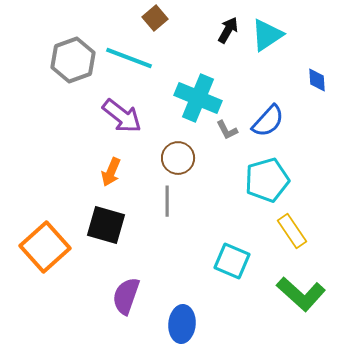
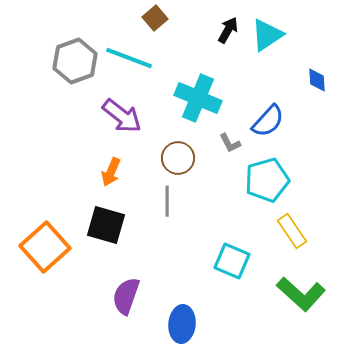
gray hexagon: moved 2 px right, 1 px down
gray L-shape: moved 3 px right, 13 px down
